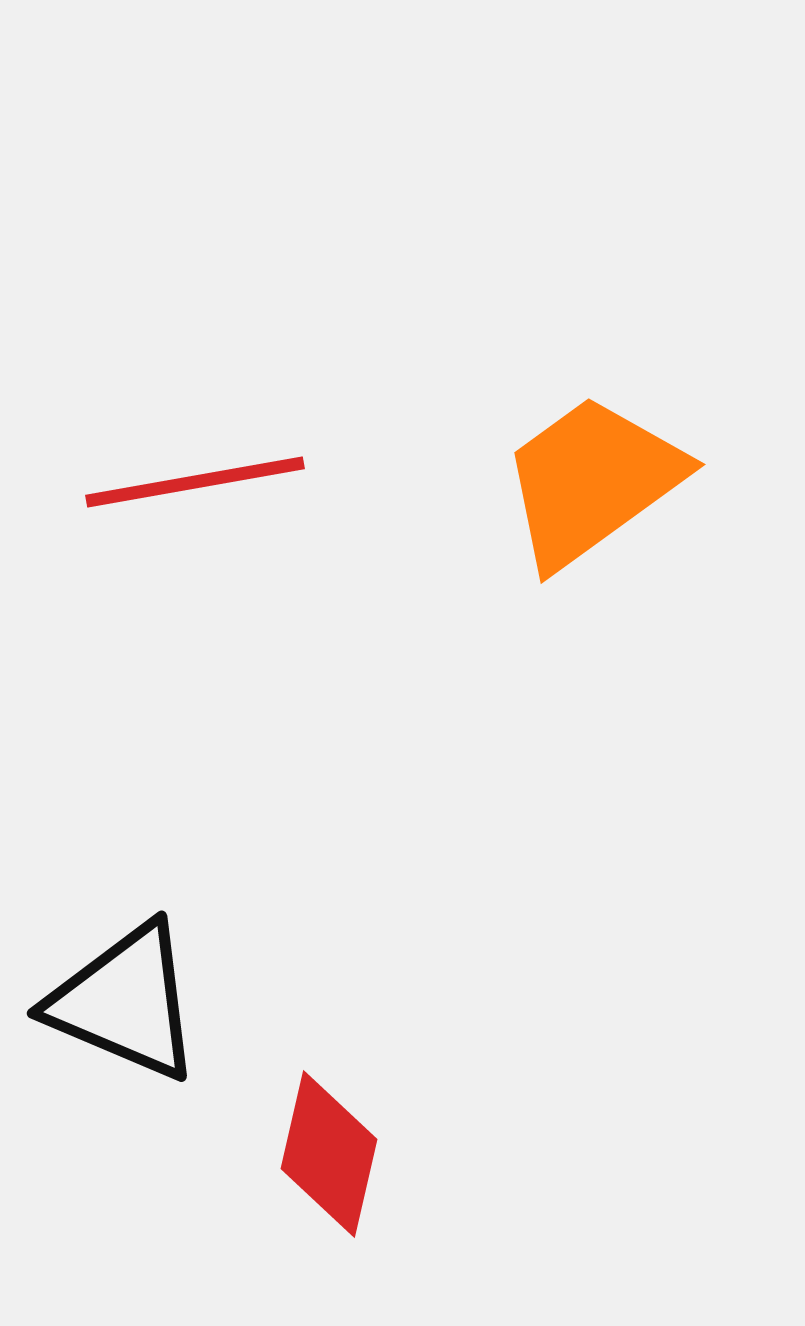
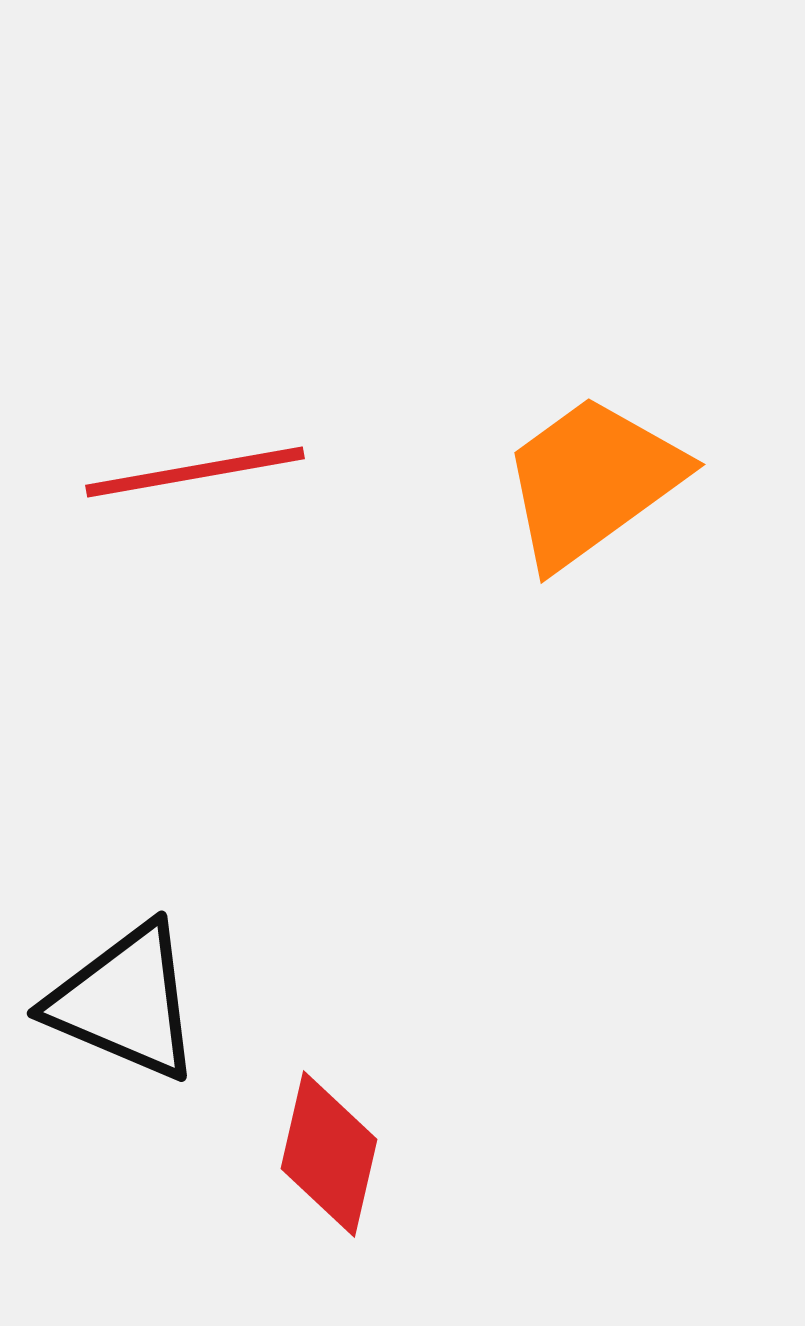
red line: moved 10 px up
